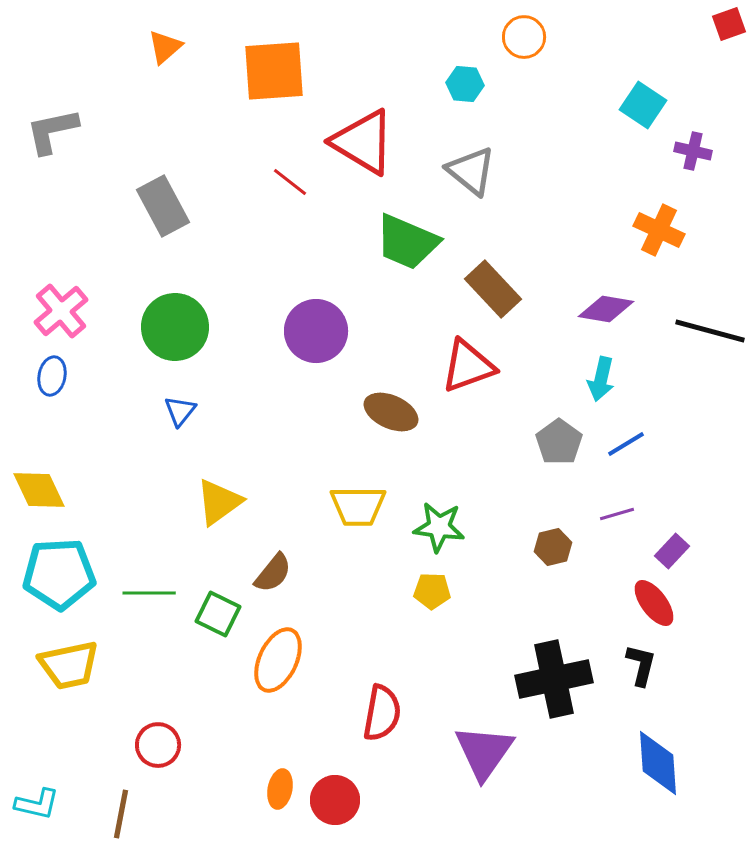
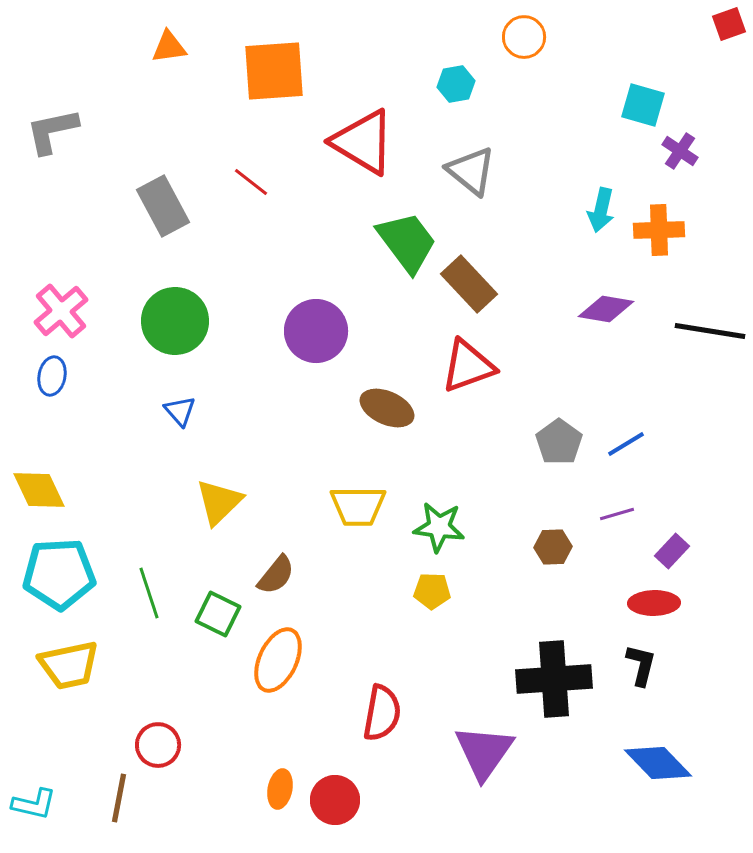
orange triangle at (165, 47): moved 4 px right; rotated 33 degrees clockwise
cyan hexagon at (465, 84): moved 9 px left; rotated 15 degrees counterclockwise
cyan square at (643, 105): rotated 18 degrees counterclockwise
purple cross at (693, 151): moved 13 px left; rotated 21 degrees clockwise
red line at (290, 182): moved 39 px left
orange cross at (659, 230): rotated 27 degrees counterclockwise
green trapezoid at (407, 242): rotated 150 degrees counterclockwise
brown rectangle at (493, 289): moved 24 px left, 5 px up
green circle at (175, 327): moved 6 px up
black line at (710, 331): rotated 6 degrees counterclockwise
cyan arrow at (601, 379): moved 169 px up
blue triangle at (180, 411): rotated 20 degrees counterclockwise
brown ellipse at (391, 412): moved 4 px left, 4 px up
yellow triangle at (219, 502): rotated 8 degrees counterclockwise
brown hexagon at (553, 547): rotated 12 degrees clockwise
brown semicircle at (273, 573): moved 3 px right, 2 px down
green line at (149, 593): rotated 72 degrees clockwise
red ellipse at (654, 603): rotated 54 degrees counterclockwise
black cross at (554, 679): rotated 8 degrees clockwise
blue diamond at (658, 763): rotated 40 degrees counterclockwise
cyan L-shape at (37, 804): moved 3 px left
brown line at (121, 814): moved 2 px left, 16 px up
